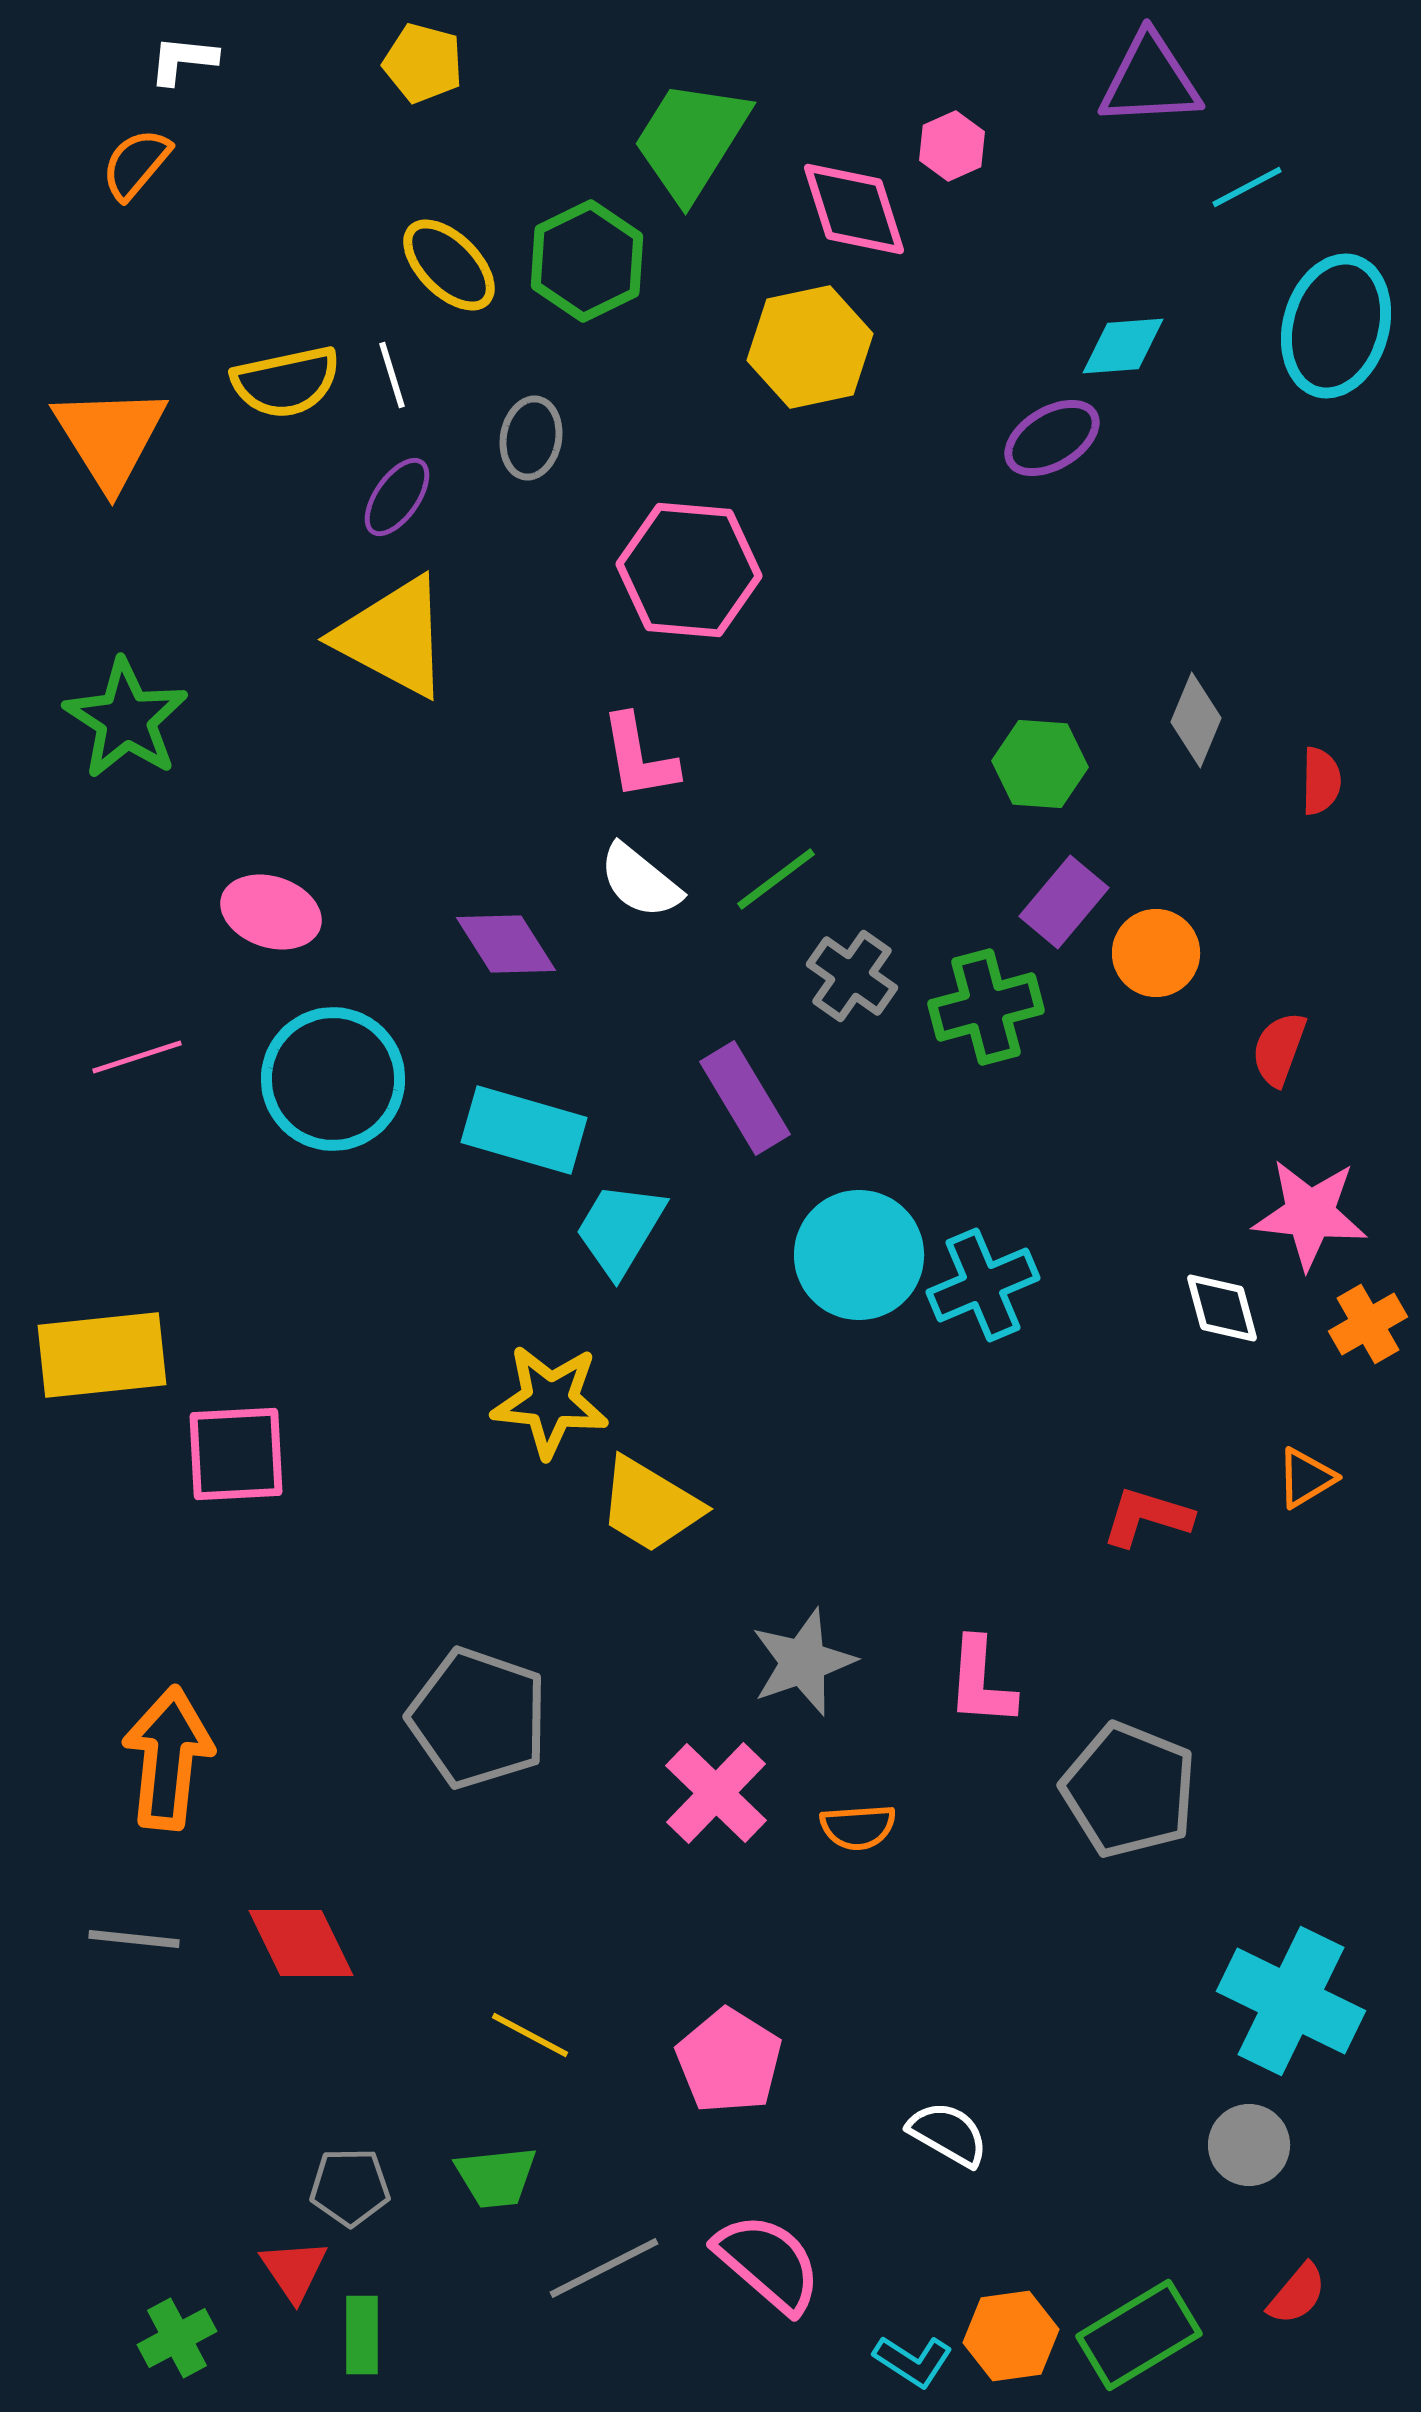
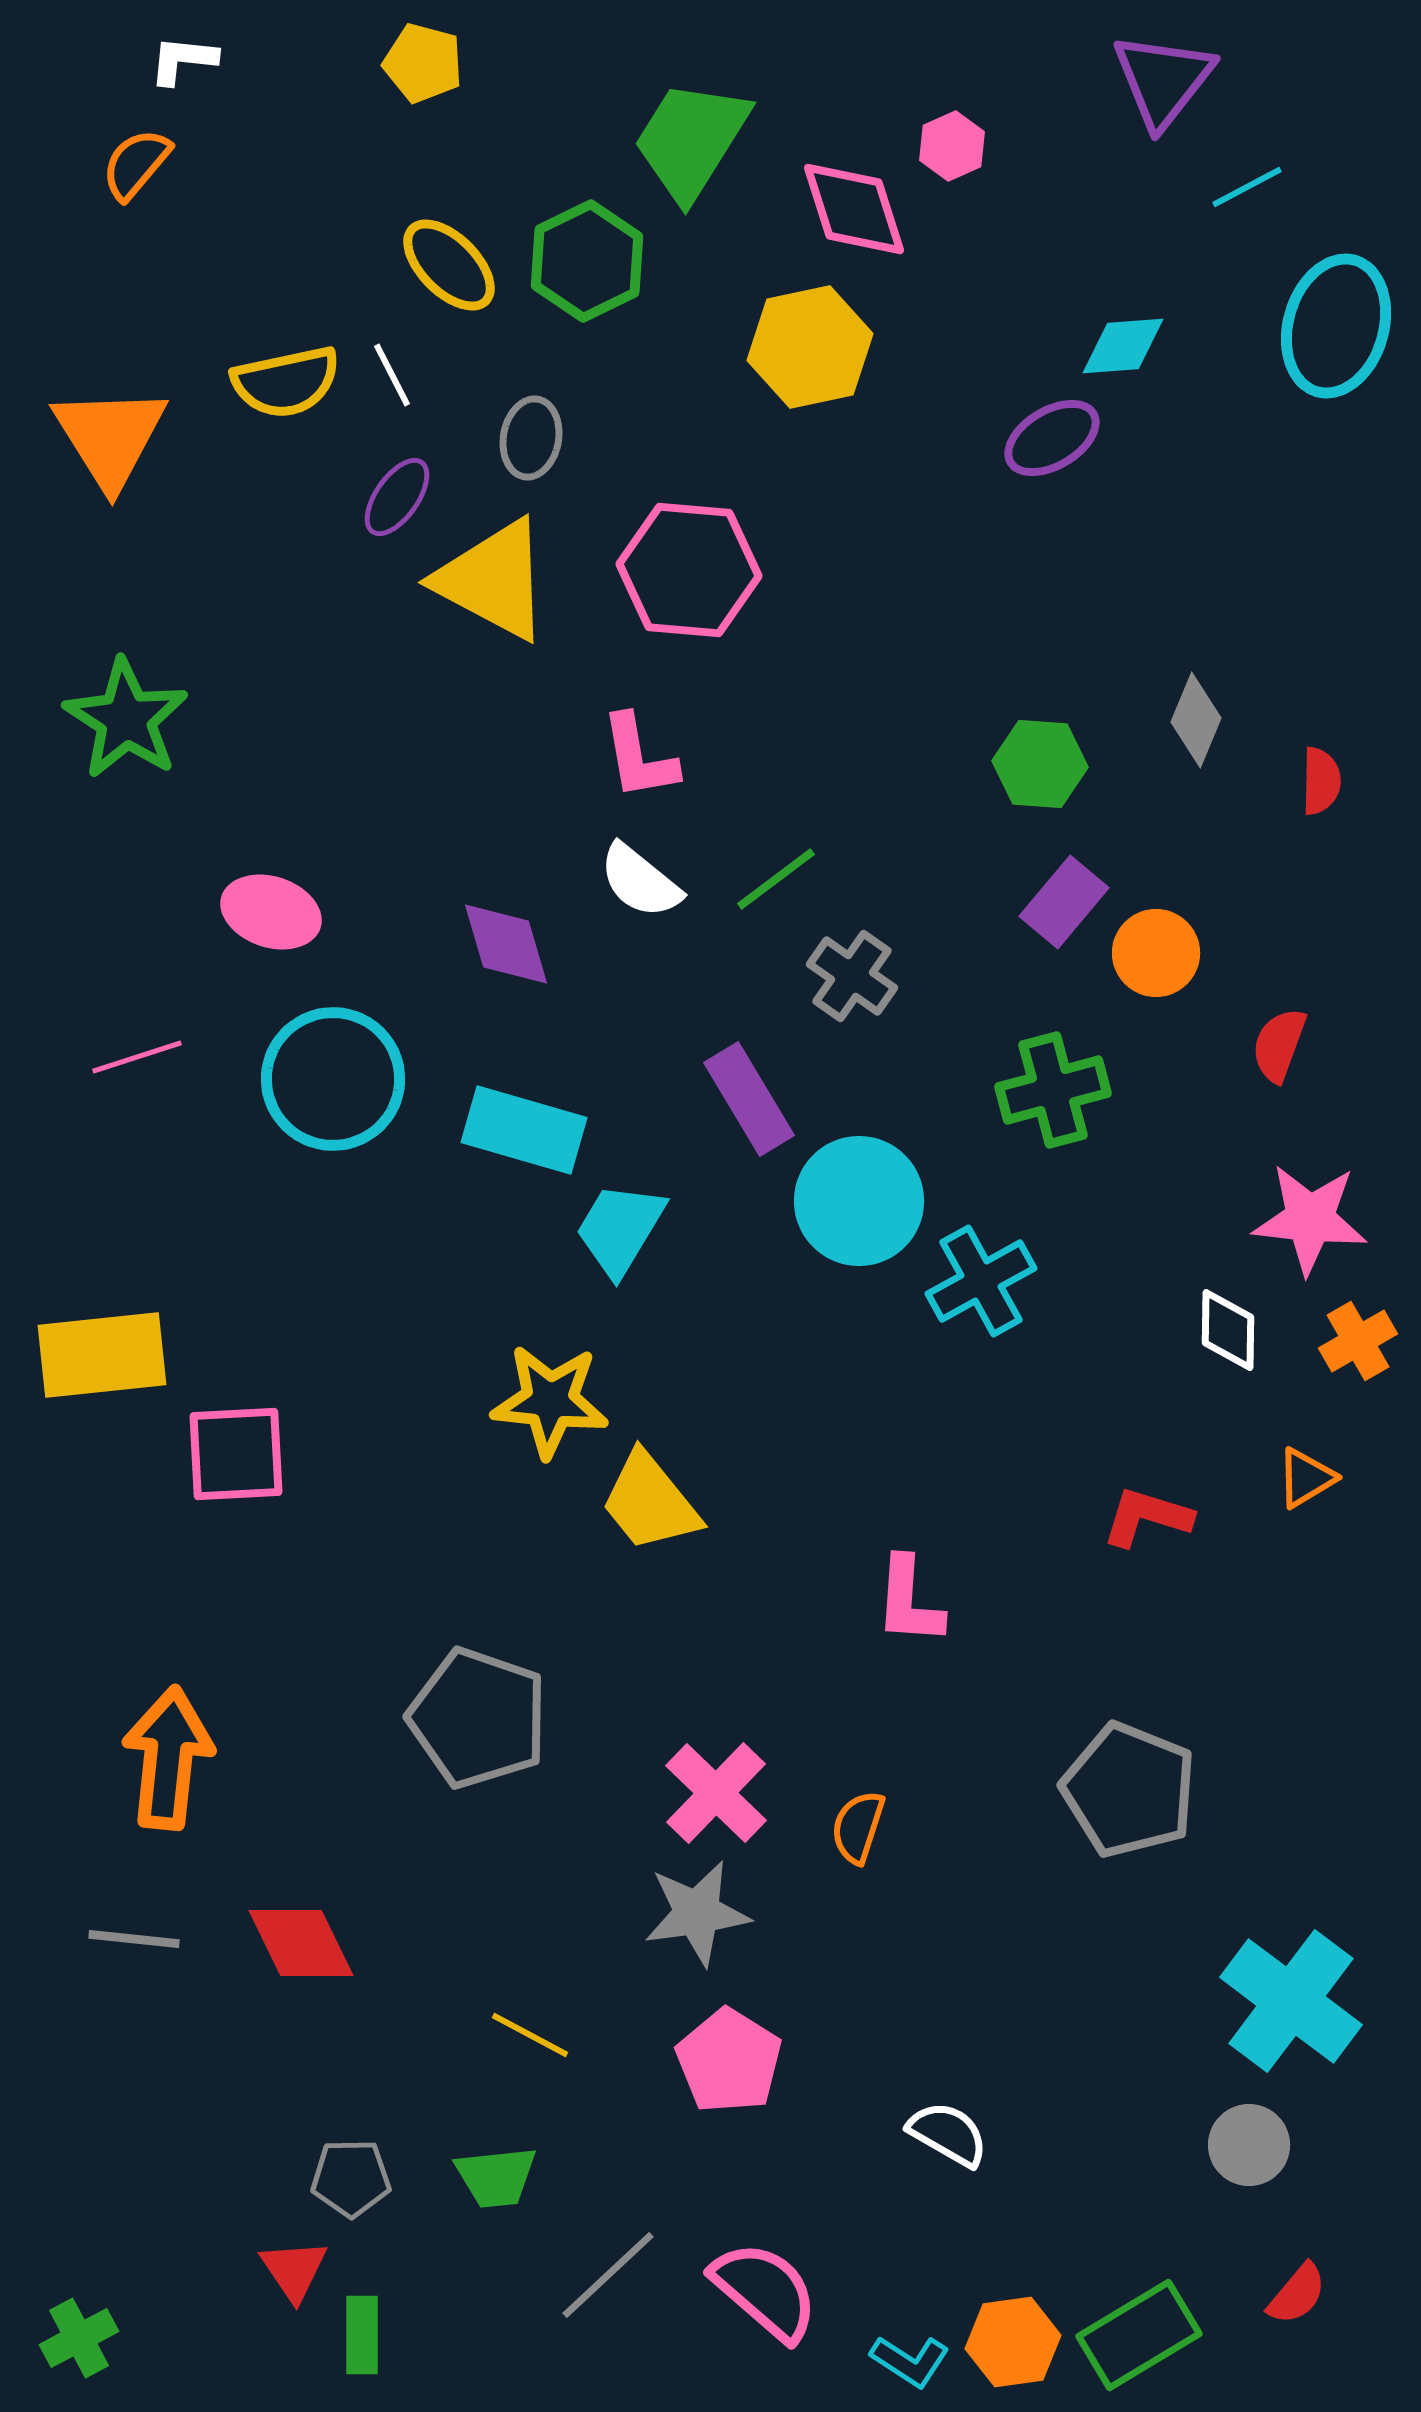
purple triangle at (1150, 80): moved 13 px right; rotated 49 degrees counterclockwise
white line at (392, 375): rotated 10 degrees counterclockwise
yellow triangle at (393, 637): moved 100 px right, 57 px up
purple diamond at (506, 944): rotated 16 degrees clockwise
green cross at (986, 1007): moved 67 px right, 83 px down
red semicircle at (1279, 1049): moved 4 px up
purple rectangle at (745, 1098): moved 4 px right, 1 px down
pink star at (1310, 1214): moved 5 px down
cyan circle at (859, 1255): moved 54 px up
cyan cross at (983, 1285): moved 2 px left, 4 px up; rotated 6 degrees counterclockwise
white diamond at (1222, 1308): moved 6 px right, 22 px down; rotated 16 degrees clockwise
orange cross at (1368, 1324): moved 10 px left, 17 px down
yellow trapezoid at (650, 1505): moved 3 px up; rotated 20 degrees clockwise
gray star at (803, 1662): moved 106 px left, 251 px down; rotated 11 degrees clockwise
pink L-shape at (981, 1682): moved 72 px left, 81 px up
orange semicircle at (858, 1827): rotated 112 degrees clockwise
cyan cross at (1291, 2001): rotated 11 degrees clockwise
gray pentagon at (350, 2187): moved 1 px right, 9 px up
pink semicircle at (768, 2263): moved 3 px left, 28 px down
gray line at (604, 2268): moved 4 px right, 7 px down; rotated 16 degrees counterclockwise
orange hexagon at (1011, 2336): moved 2 px right, 6 px down
green cross at (177, 2338): moved 98 px left
cyan L-shape at (913, 2361): moved 3 px left
